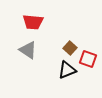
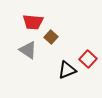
brown square: moved 19 px left, 11 px up
red square: rotated 24 degrees clockwise
